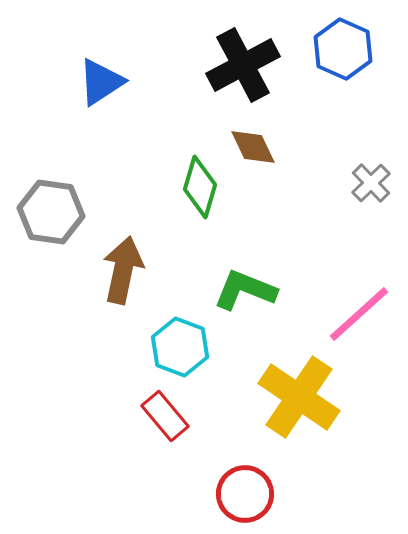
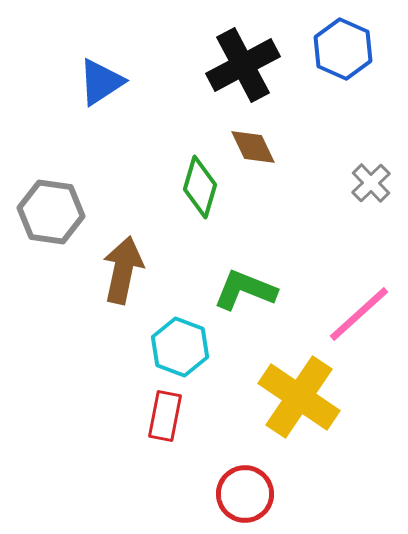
red rectangle: rotated 51 degrees clockwise
